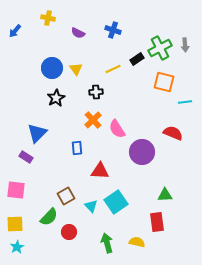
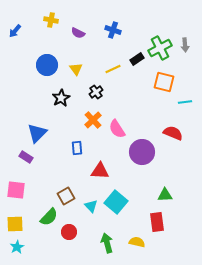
yellow cross: moved 3 px right, 2 px down
blue circle: moved 5 px left, 3 px up
black cross: rotated 32 degrees counterclockwise
black star: moved 5 px right
cyan square: rotated 15 degrees counterclockwise
